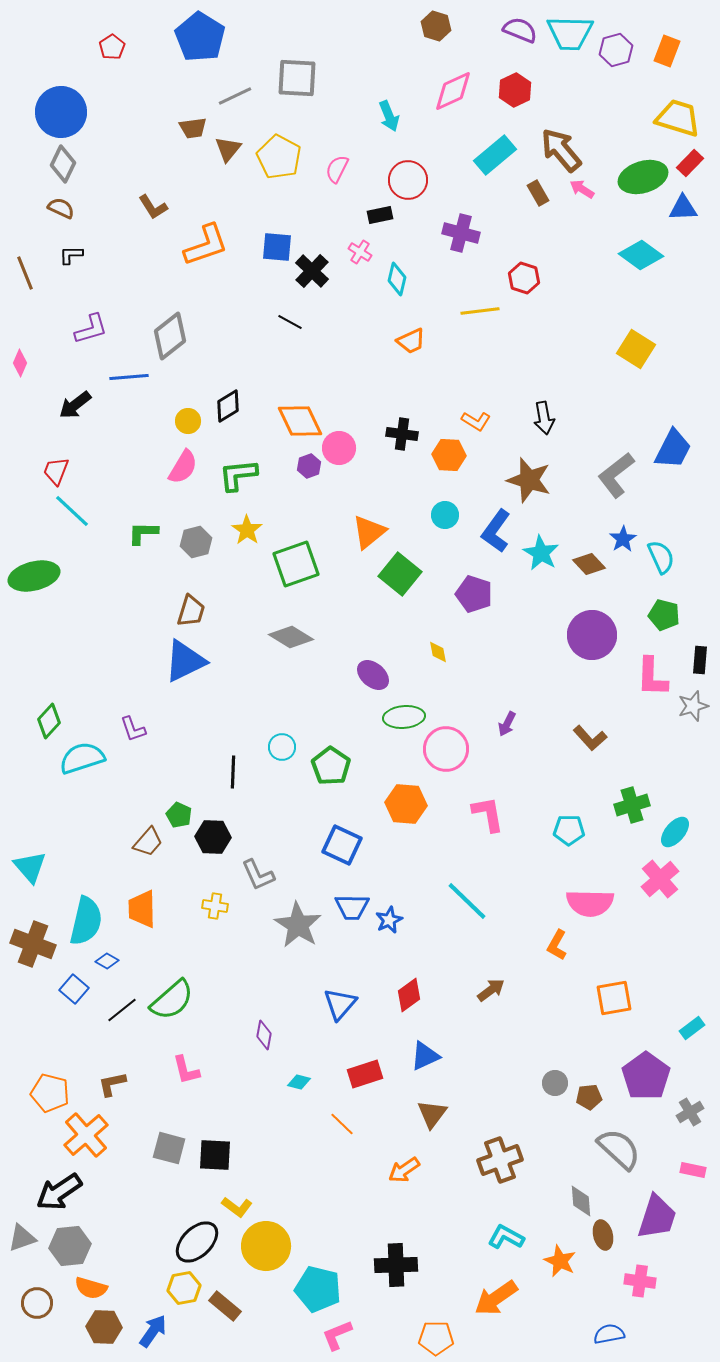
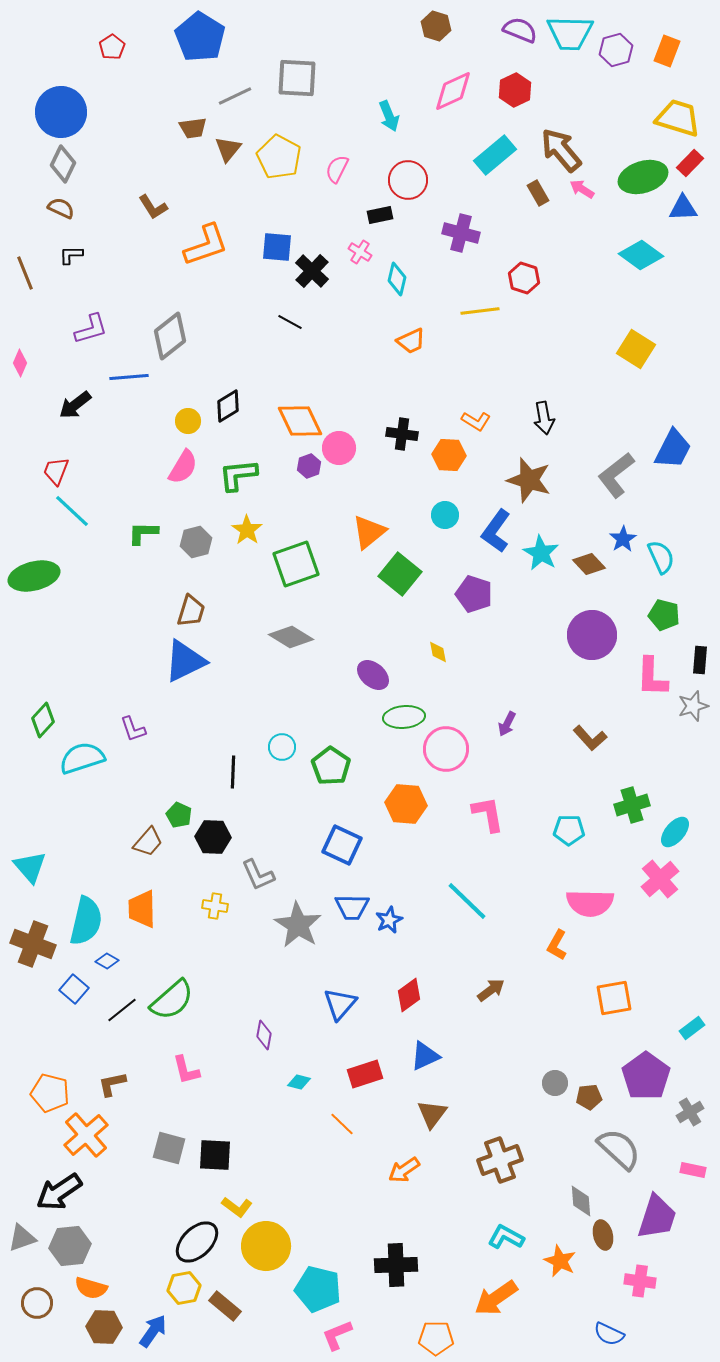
green diamond at (49, 721): moved 6 px left, 1 px up
blue semicircle at (609, 1334): rotated 144 degrees counterclockwise
